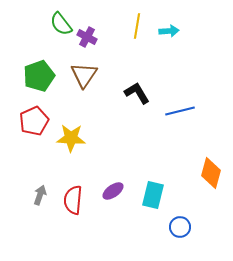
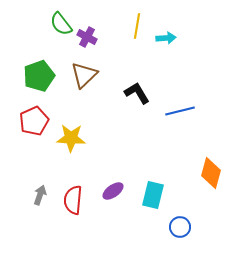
cyan arrow: moved 3 px left, 7 px down
brown triangle: rotated 12 degrees clockwise
